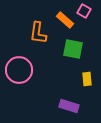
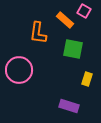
yellow rectangle: rotated 24 degrees clockwise
